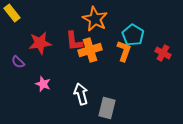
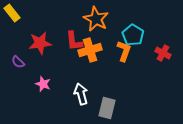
orange star: moved 1 px right
